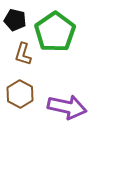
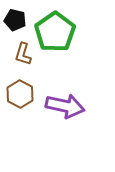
purple arrow: moved 2 px left, 1 px up
